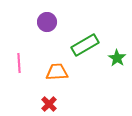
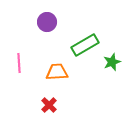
green star: moved 5 px left, 4 px down; rotated 18 degrees clockwise
red cross: moved 1 px down
